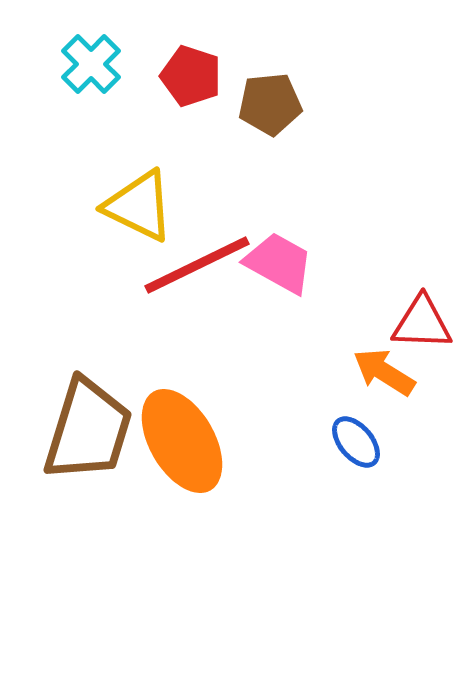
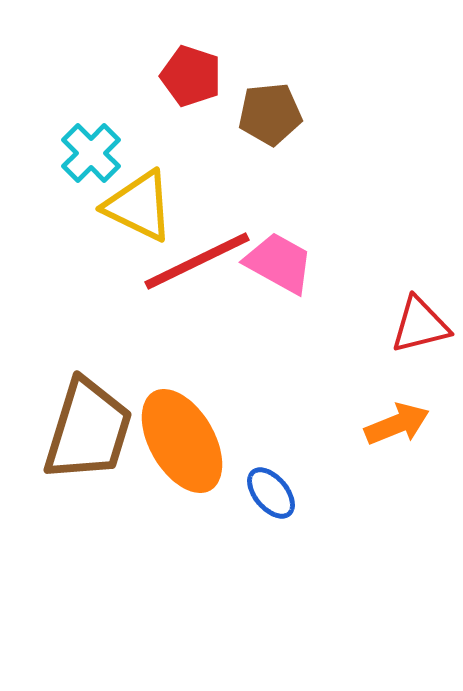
cyan cross: moved 89 px down
brown pentagon: moved 10 px down
red line: moved 4 px up
red triangle: moved 2 px left, 2 px down; rotated 16 degrees counterclockwise
orange arrow: moved 13 px right, 52 px down; rotated 126 degrees clockwise
blue ellipse: moved 85 px left, 51 px down
